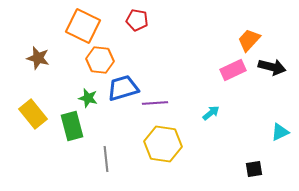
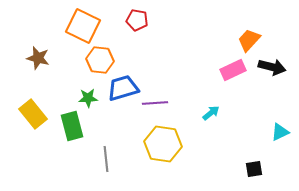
green star: rotated 18 degrees counterclockwise
